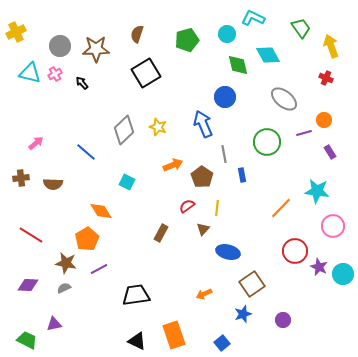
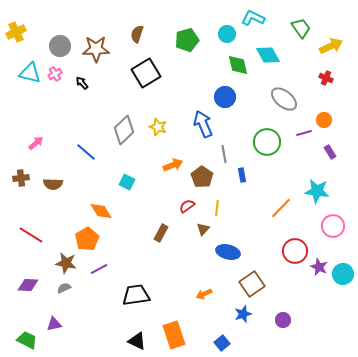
yellow arrow at (331, 46): rotated 85 degrees clockwise
